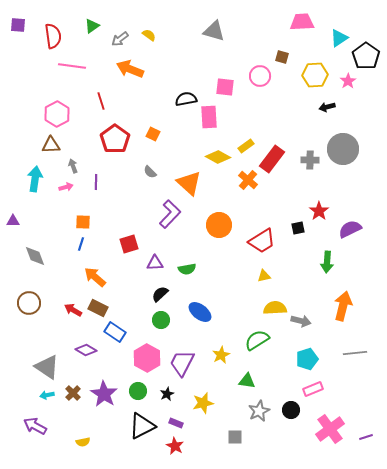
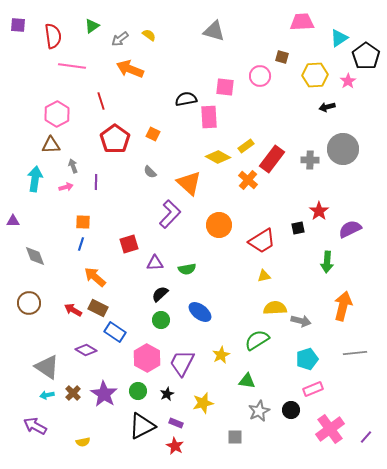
purple line at (366, 437): rotated 32 degrees counterclockwise
